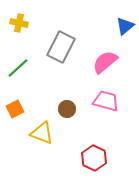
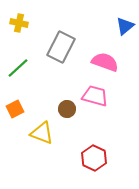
pink semicircle: rotated 60 degrees clockwise
pink trapezoid: moved 11 px left, 5 px up
